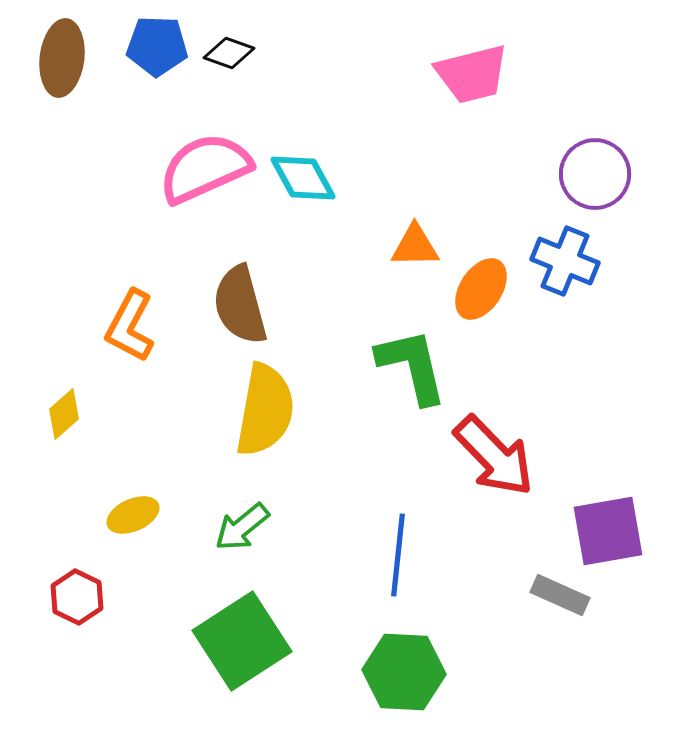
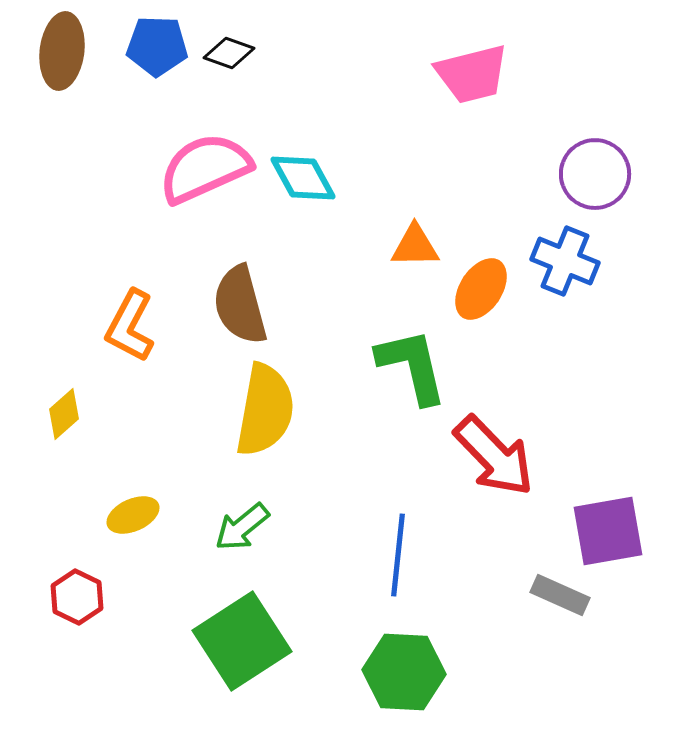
brown ellipse: moved 7 px up
